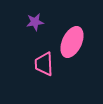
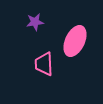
pink ellipse: moved 3 px right, 1 px up
